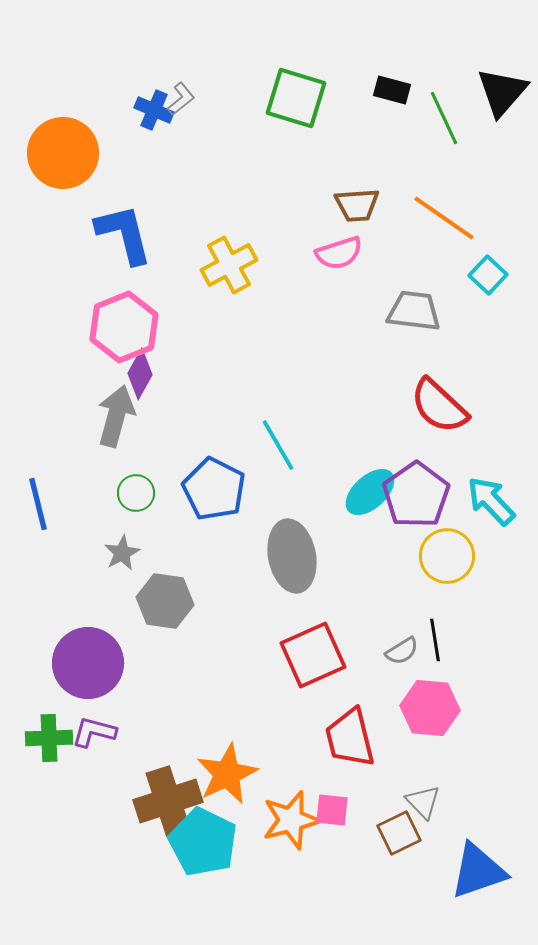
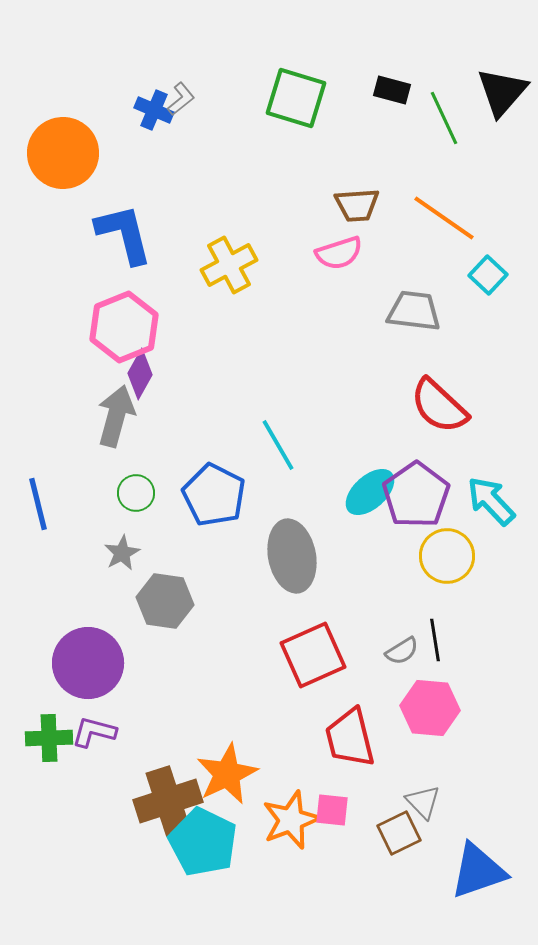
blue pentagon at (214, 489): moved 6 px down
orange star at (291, 820): rotated 6 degrees counterclockwise
